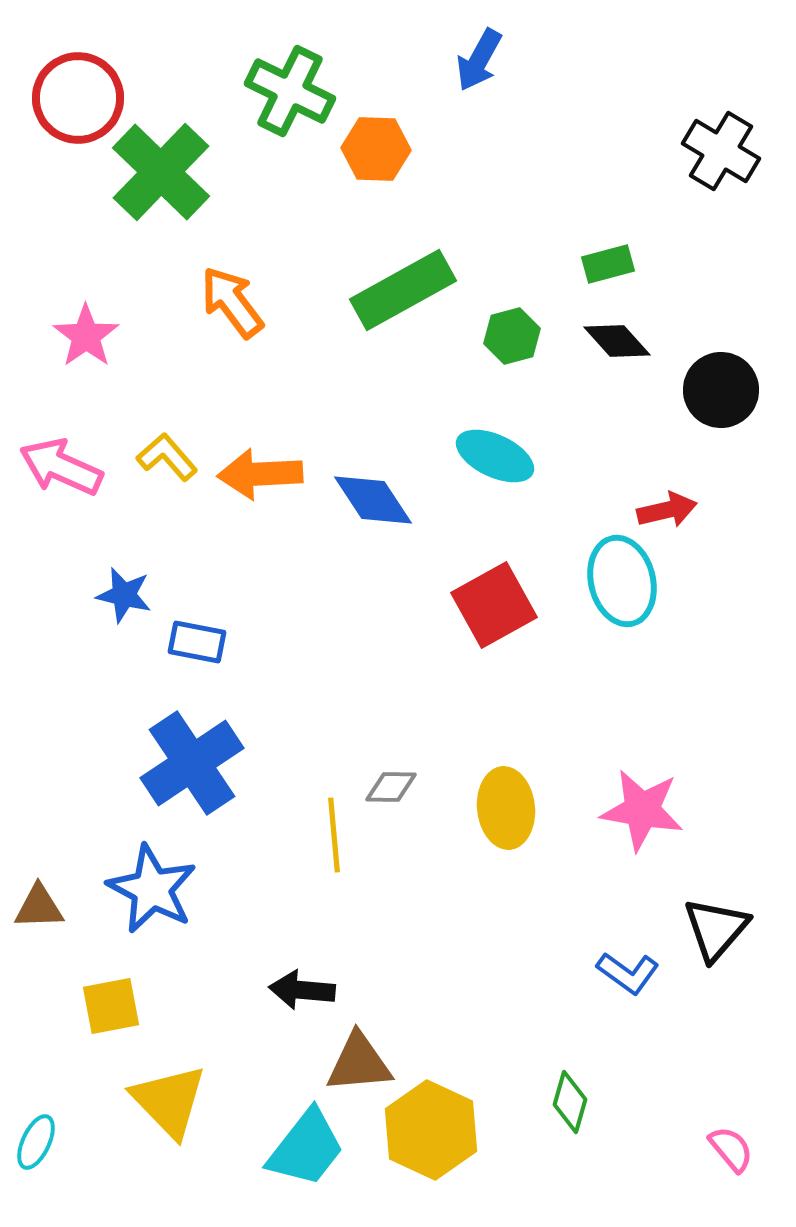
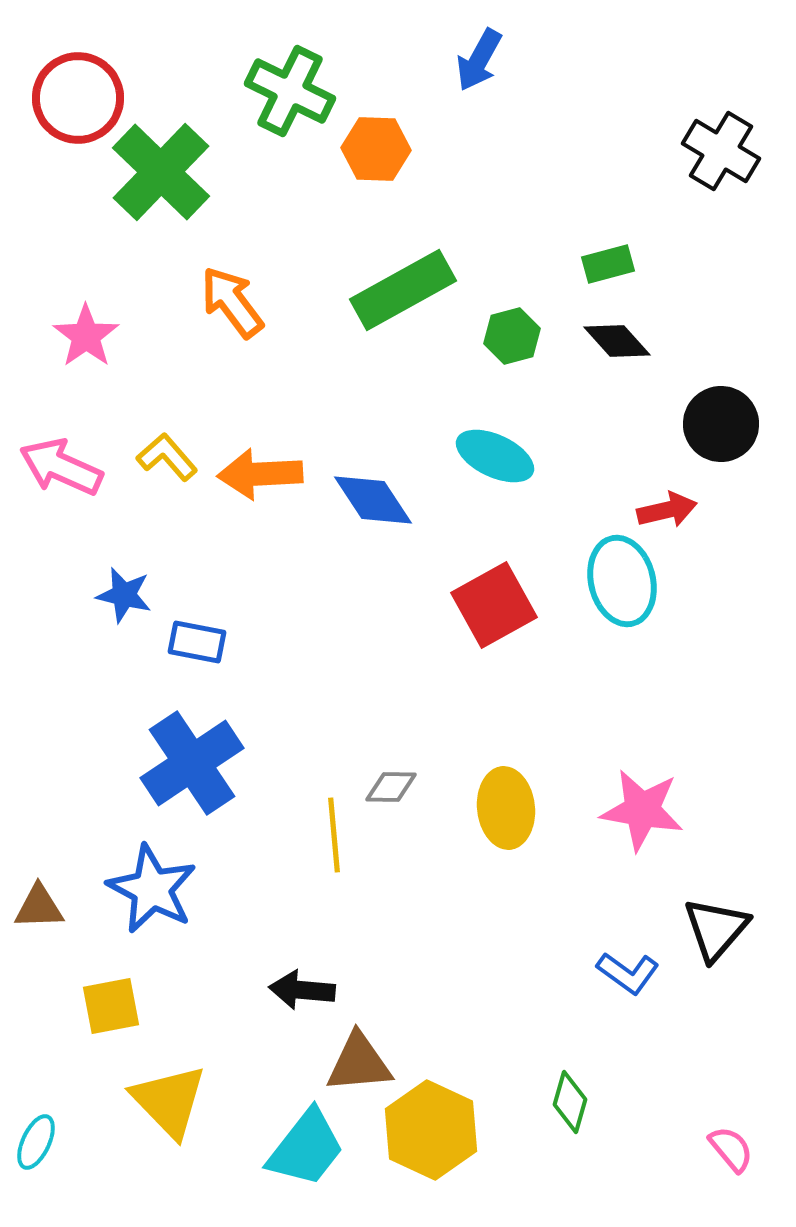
black circle at (721, 390): moved 34 px down
